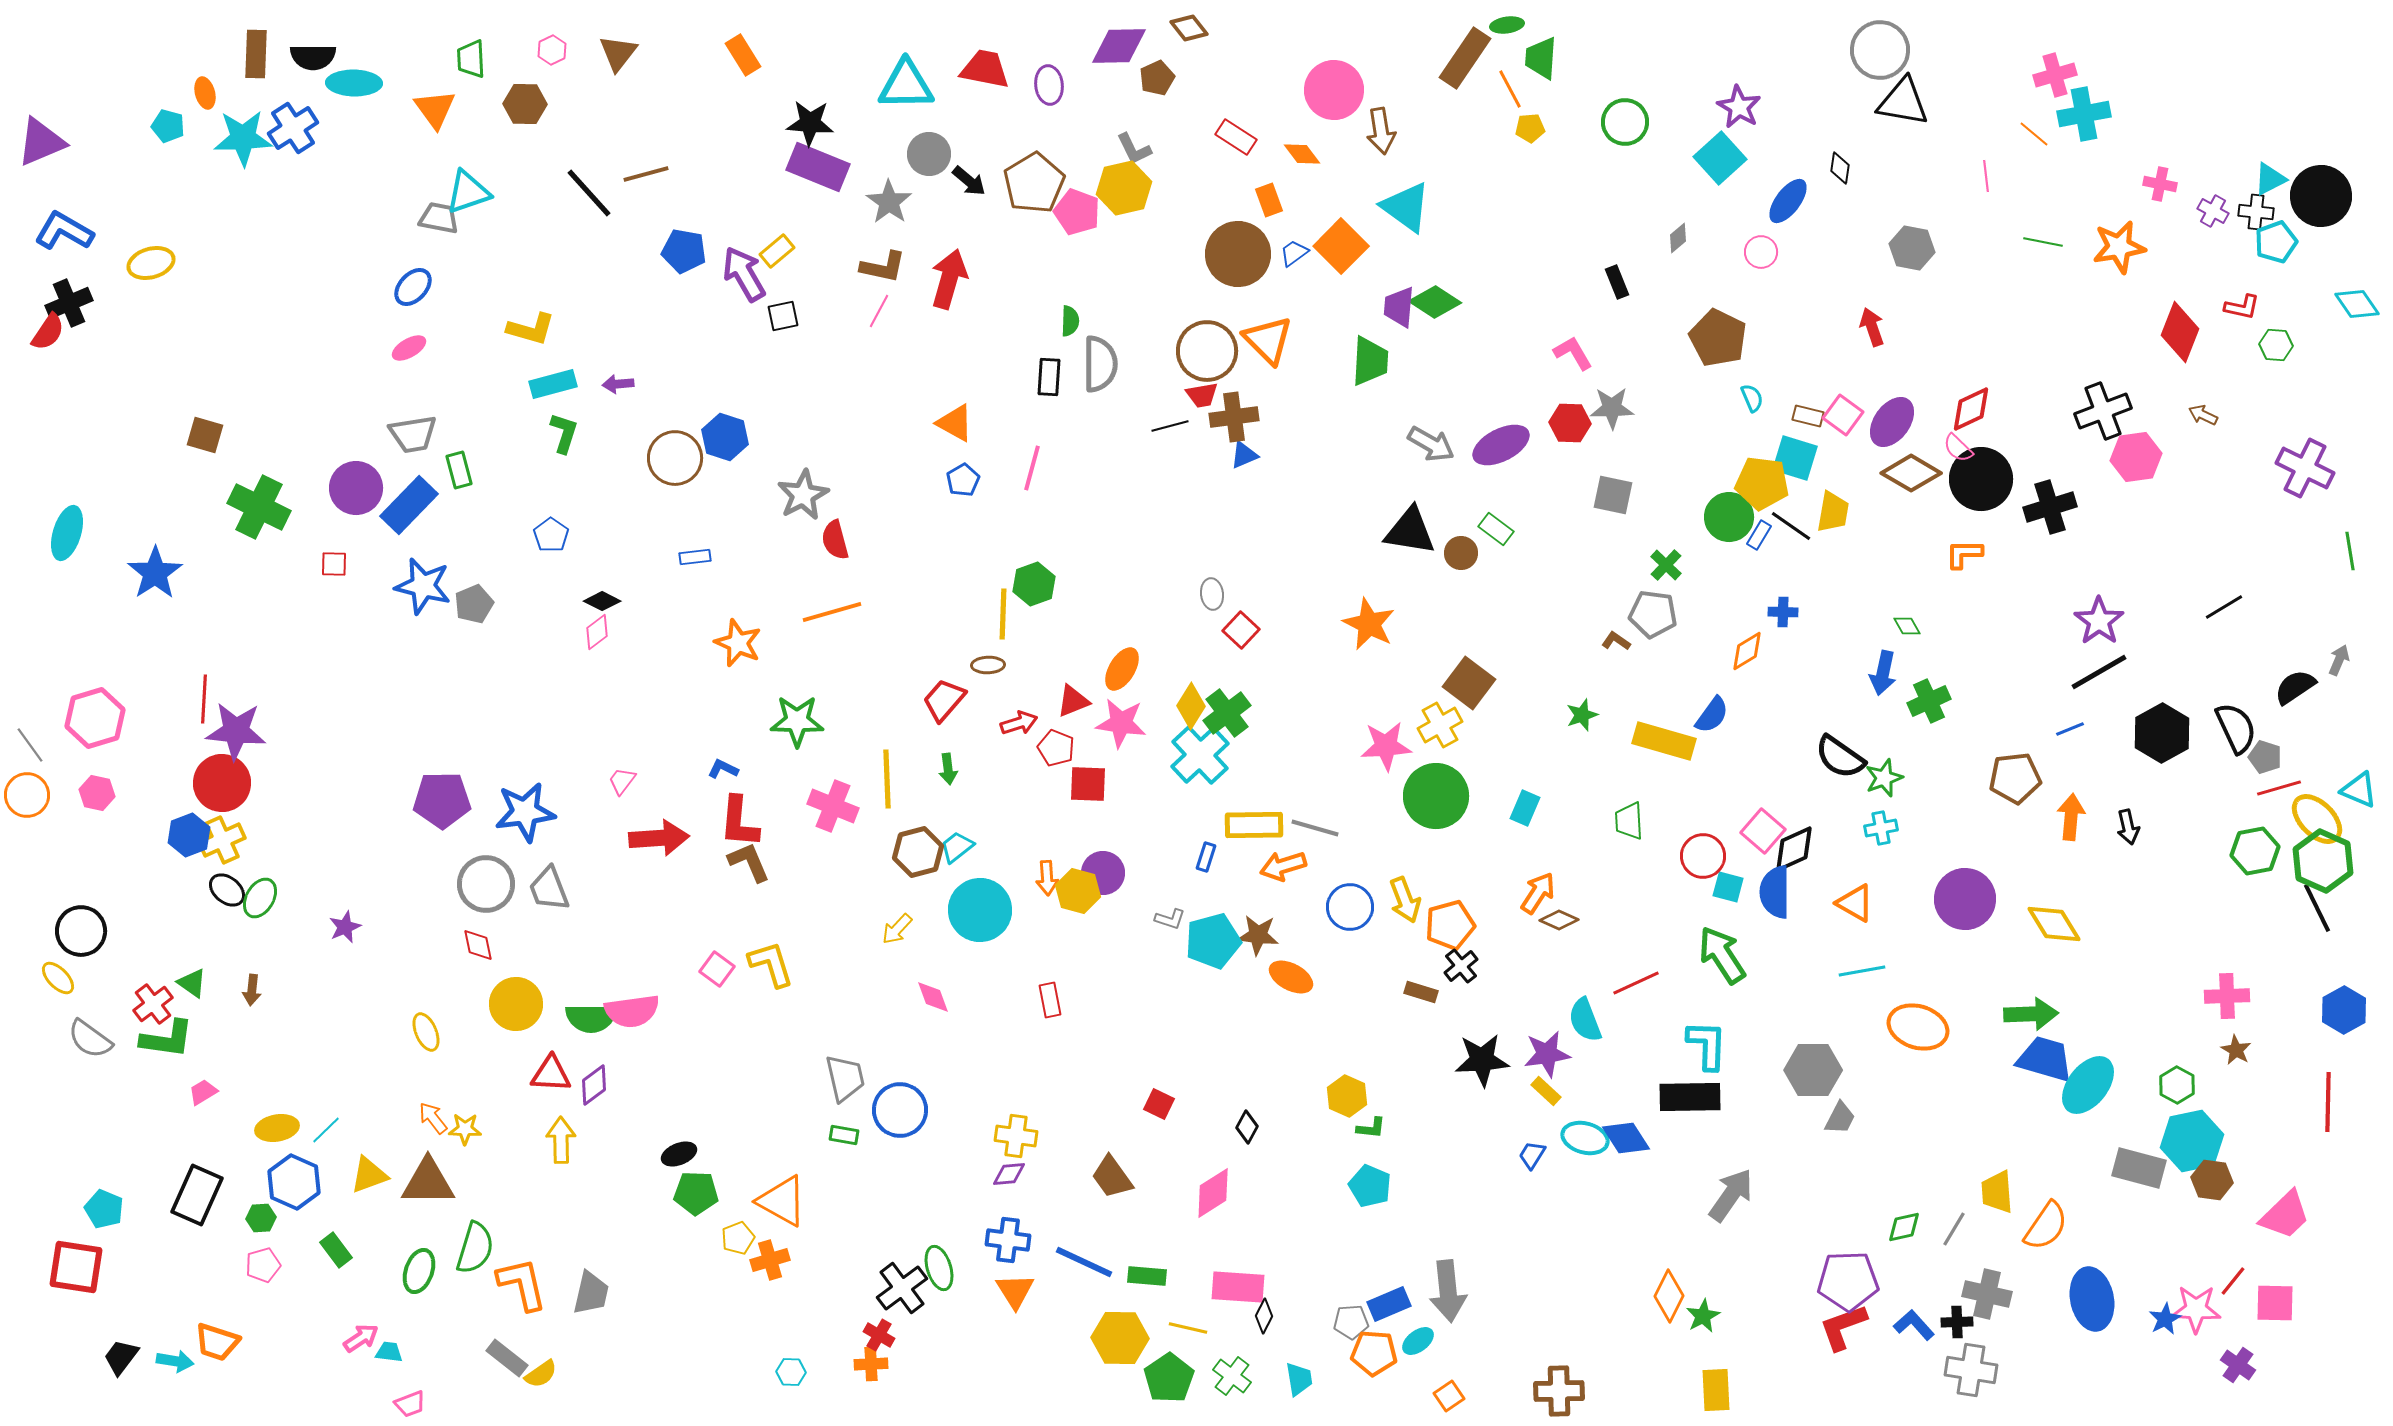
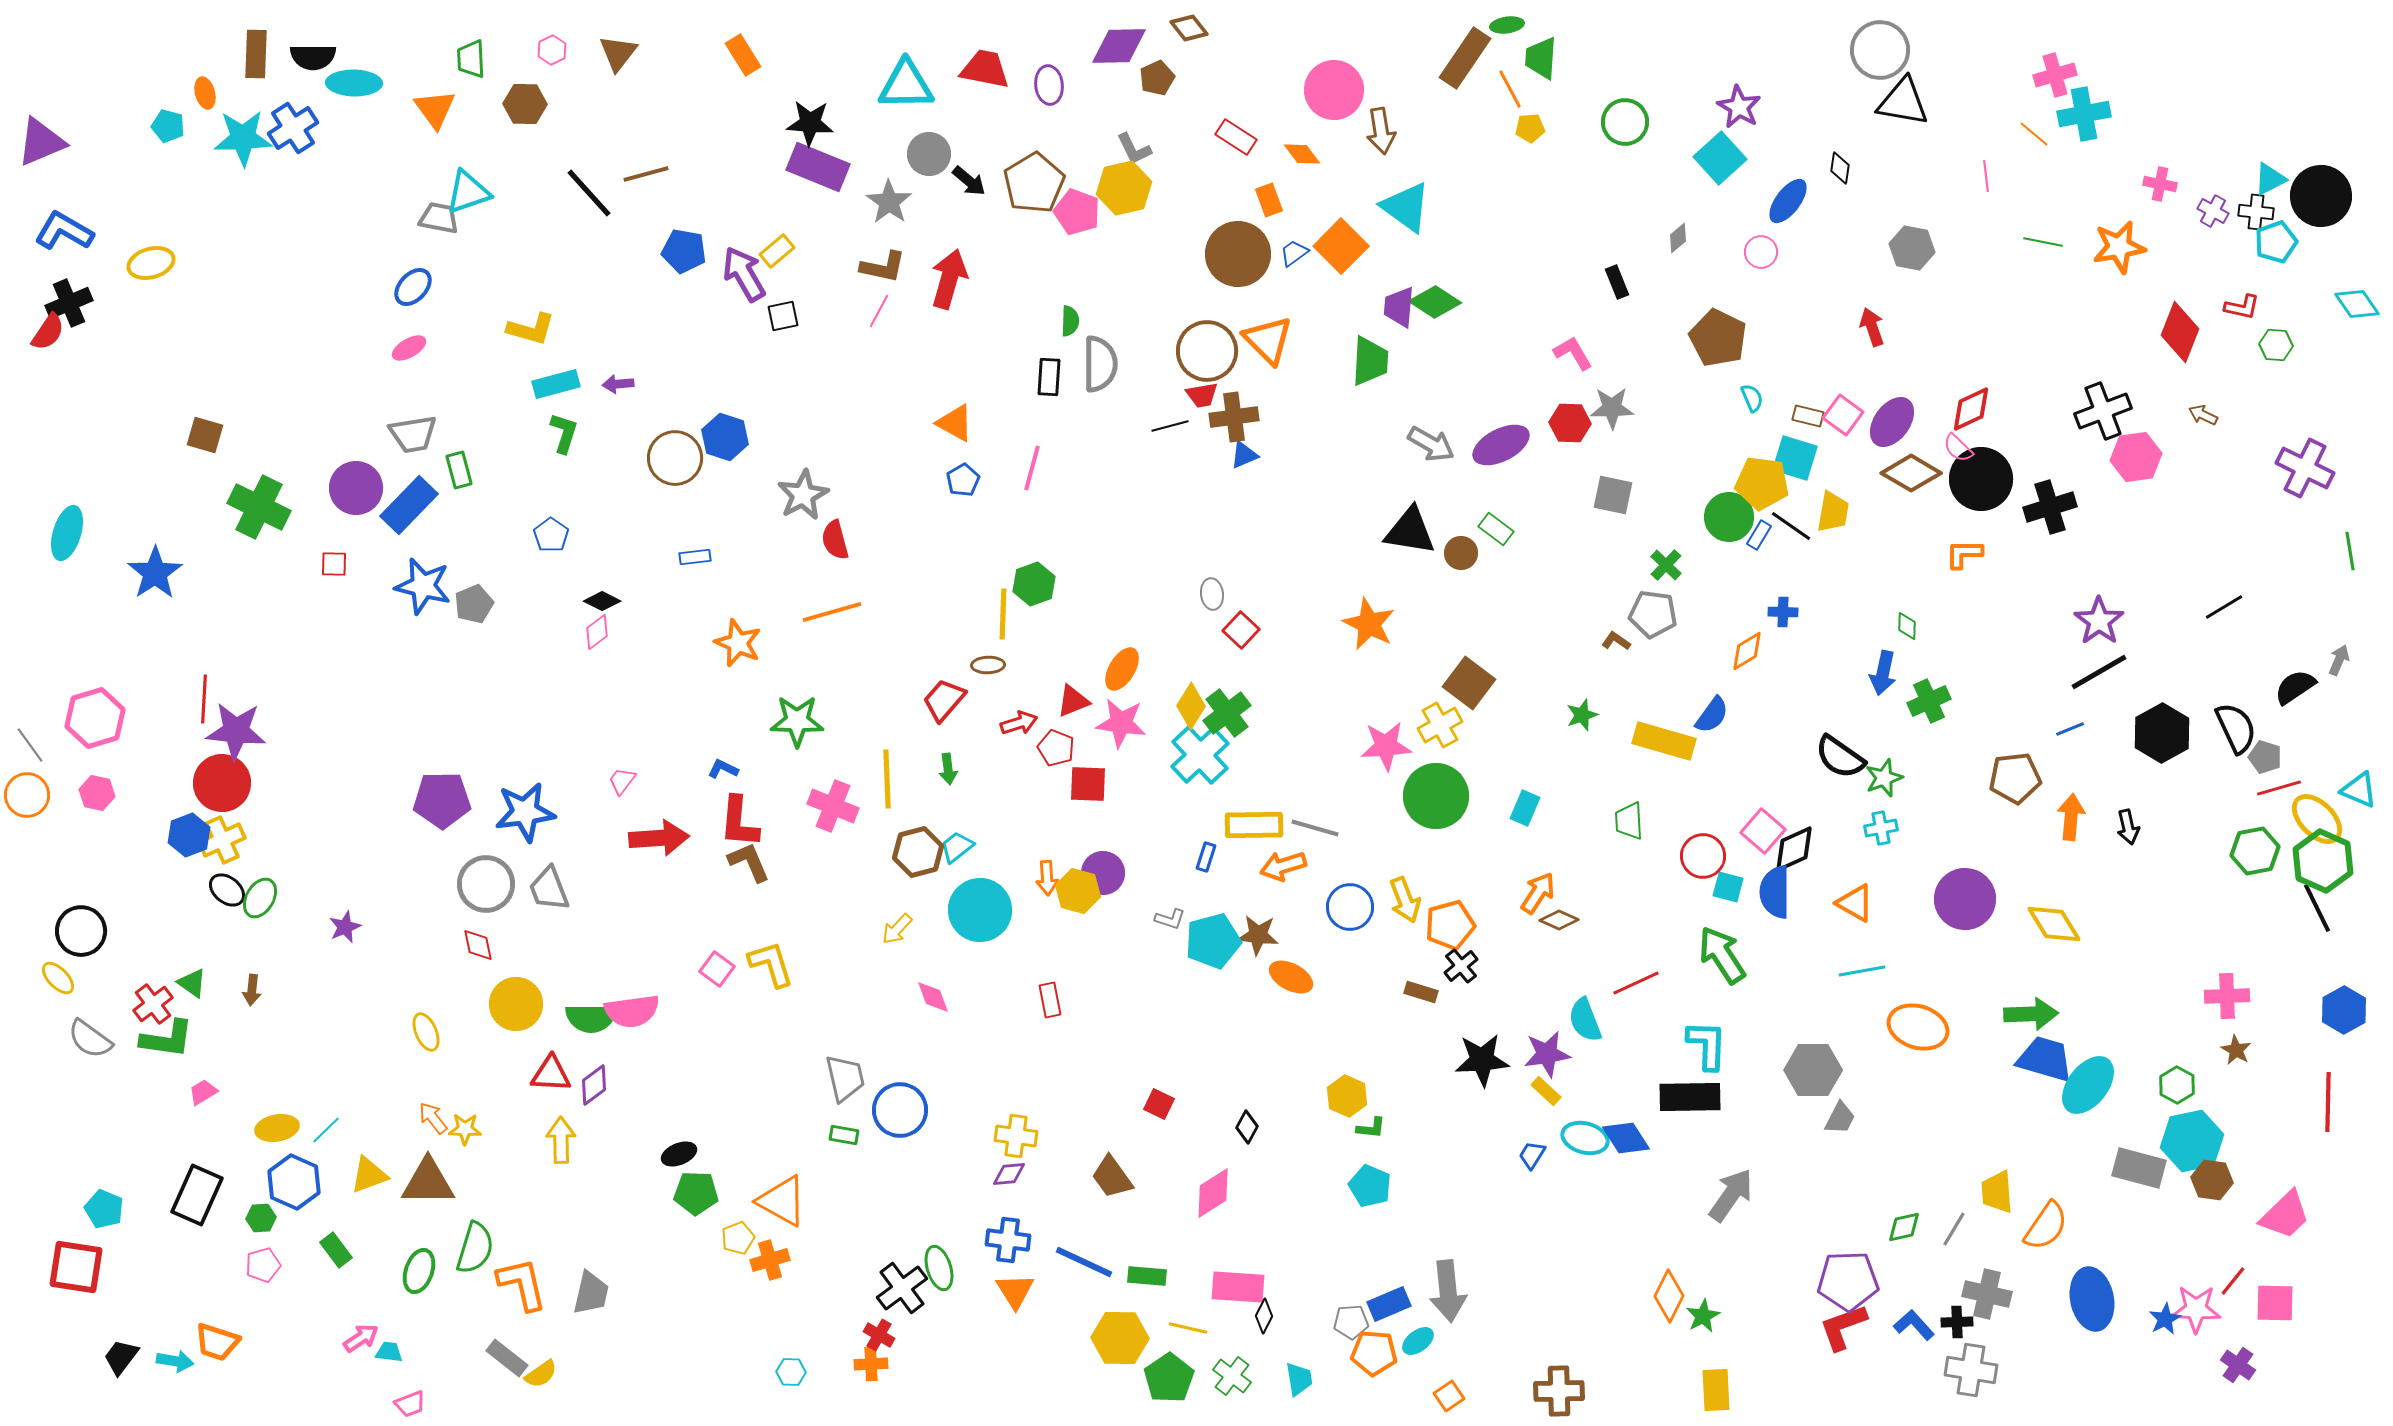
cyan rectangle at (553, 384): moved 3 px right
green diamond at (1907, 626): rotated 32 degrees clockwise
